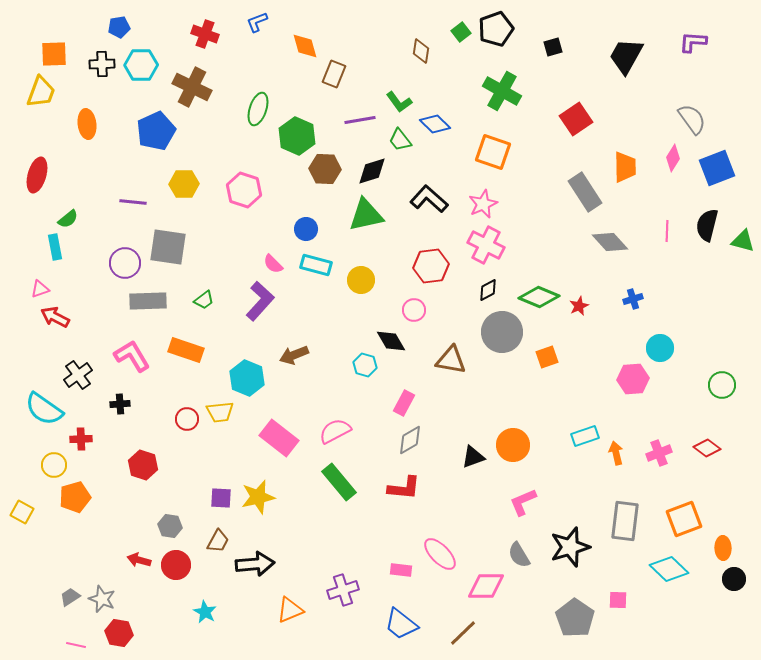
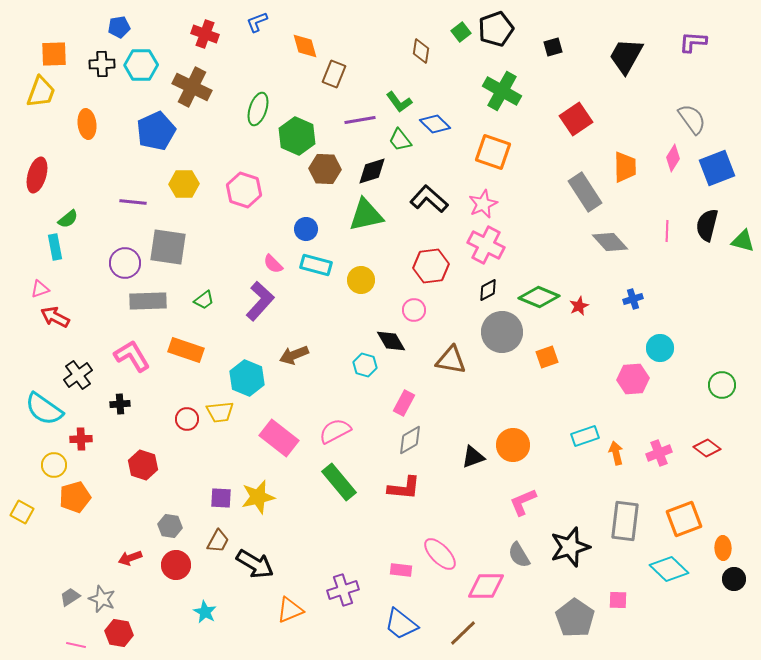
red arrow at (139, 560): moved 9 px left, 2 px up; rotated 35 degrees counterclockwise
black arrow at (255, 564): rotated 36 degrees clockwise
